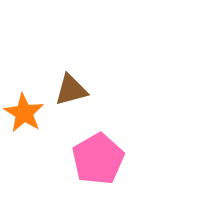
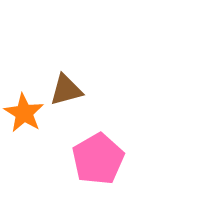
brown triangle: moved 5 px left
